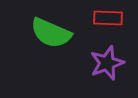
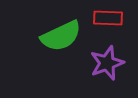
green semicircle: moved 10 px right, 3 px down; rotated 48 degrees counterclockwise
